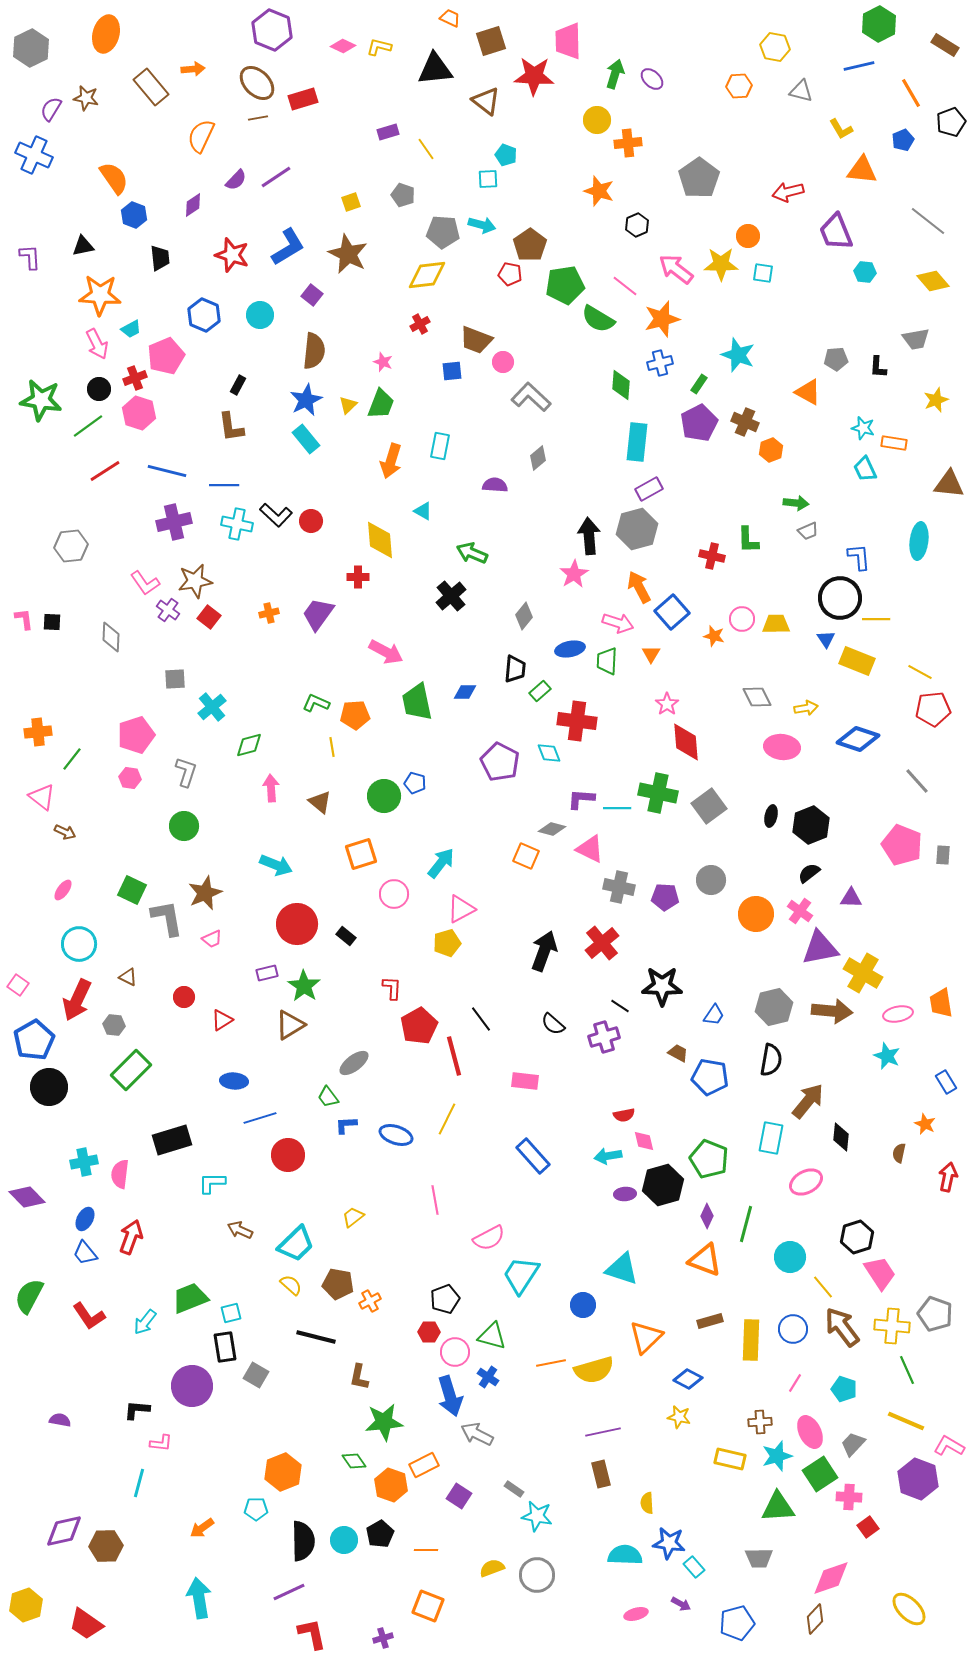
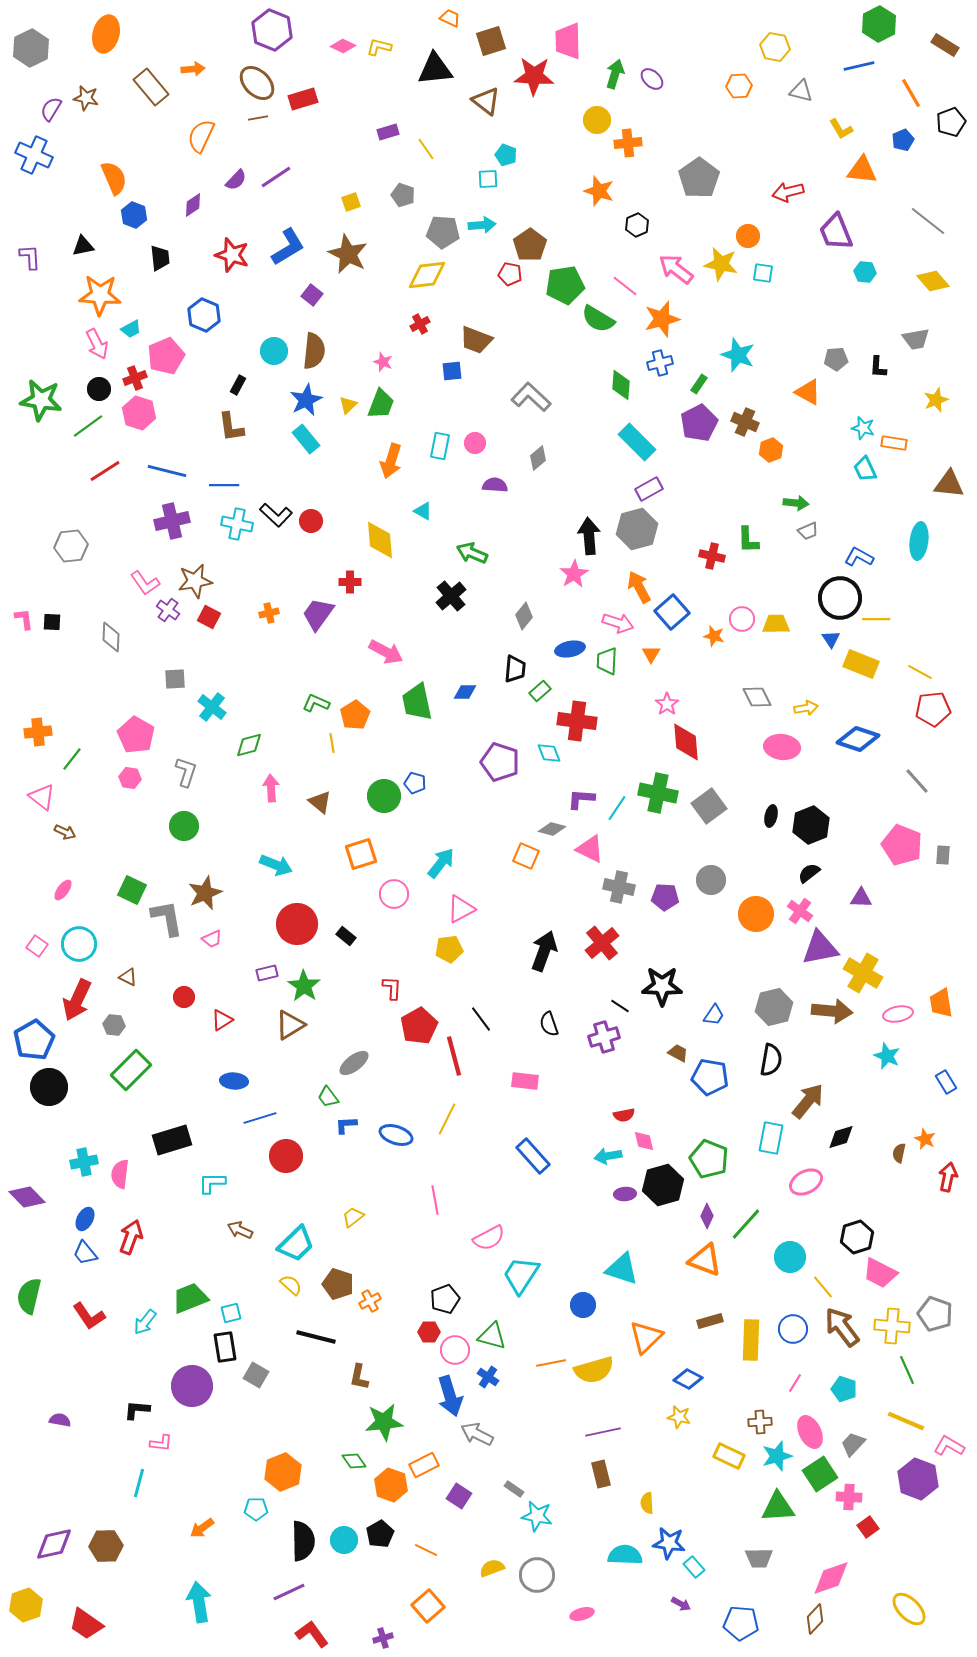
orange semicircle at (114, 178): rotated 12 degrees clockwise
cyan arrow at (482, 225): rotated 20 degrees counterclockwise
yellow star at (721, 264): rotated 12 degrees clockwise
cyan circle at (260, 315): moved 14 px right, 36 px down
pink circle at (503, 362): moved 28 px left, 81 px down
cyan rectangle at (637, 442): rotated 51 degrees counterclockwise
purple cross at (174, 522): moved 2 px left, 1 px up
blue L-shape at (859, 557): rotated 56 degrees counterclockwise
red cross at (358, 577): moved 8 px left, 5 px down
red square at (209, 617): rotated 10 degrees counterclockwise
blue triangle at (826, 639): moved 5 px right
yellow rectangle at (857, 661): moved 4 px right, 3 px down
cyan cross at (212, 707): rotated 12 degrees counterclockwise
orange pentagon at (355, 715): rotated 28 degrees counterclockwise
pink pentagon at (136, 735): rotated 24 degrees counterclockwise
yellow line at (332, 747): moved 4 px up
purple pentagon at (500, 762): rotated 9 degrees counterclockwise
cyan line at (617, 808): rotated 56 degrees counterclockwise
purple triangle at (851, 898): moved 10 px right
yellow pentagon at (447, 943): moved 2 px right, 6 px down; rotated 8 degrees clockwise
pink square at (18, 985): moved 19 px right, 39 px up
black semicircle at (553, 1024): moved 4 px left; rotated 30 degrees clockwise
orange star at (925, 1124): moved 15 px down
black diamond at (841, 1137): rotated 68 degrees clockwise
red circle at (288, 1155): moved 2 px left, 1 px down
green line at (746, 1224): rotated 27 degrees clockwise
pink trapezoid at (880, 1273): rotated 150 degrees clockwise
brown pentagon at (338, 1284): rotated 8 degrees clockwise
green semicircle at (29, 1296): rotated 15 degrees counterclockwise
pink circle at (455, 1352): moved 2 px up
yellow rectangle at (730, 1459): moved 1 px left, 3 px up; rotated 12 degrees clockwise
purple diamond at (64, 1531): moved 10 px left, 13 px down
orange line at (426, 1550): rotated 25 degrees clockwise
cyan arrow at (199, 1598): moved 4 px down
orange square at (428, 1606): rotated 28 degrees clockwise
pink ellipse at (636, 1614): moved 54 px left
blue pentagon at (737, 1623): moved 4 px right; rotated 20 degrees clockwise
red L-shape at (312, 1634): rotated 24 degrees counterclockwise
